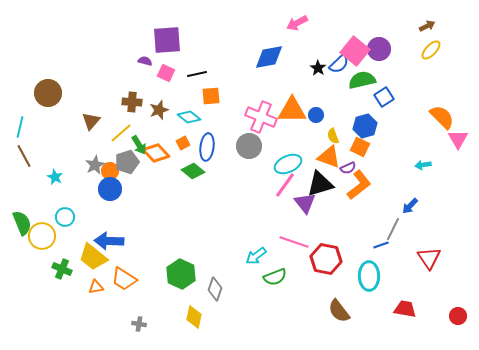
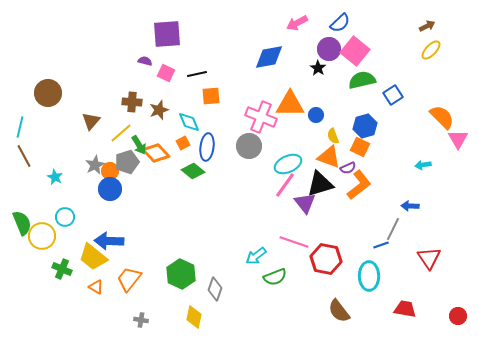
purple square at (167, 40): moved 6 px up
purple circle at (379, 49): moved 50 px left
blue semicircle at (339, 64): moved 1 px right, 41 px up
blue square at (384, 97): moved 9 px right, 2 px up
orange triangle at (292, 110): moved 2 px left, 6 px up
cyan diamond at (189, 117): moved 5 px down; rotated 30 degrees clockwise
blue arrow at (410, 206): rotated 48 degrees clockwise
orange trapezoid at (124, 279): moved 5 px right; rotated 96 degrees clockwise
orange triangle at (96, 287): rotated 42 degrees clockwise
gray cross at (139, 324): moved 2 px right, 4 px up
